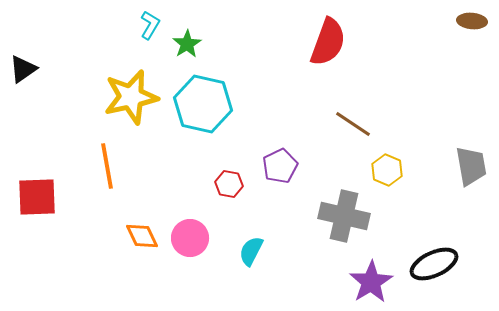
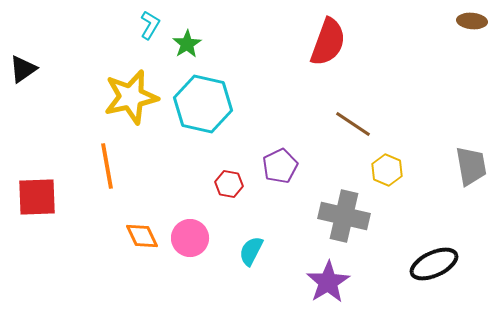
purple star: moved 43 px left
